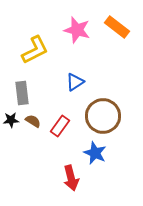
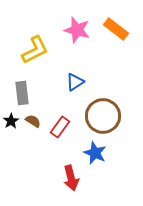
orange rectangle: moved 1 px left, 2 px down
black star: moved 1 px down; rotated 28 degrees counterclockwise
red rectangle: moved 1 px down
